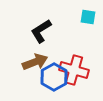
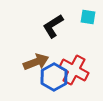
black L-shape: moved 12 px right, 5 px up
brown arrow: moved 1 px right
red cross: rotated 12 degrees clockwise
